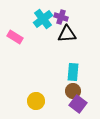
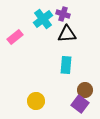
purple cross: moved 2 px right, 3 px up
pink rectangle: rotated 70 degrees counterclockwise
cyan rectangle: moved 7 px left, 7 px up
brown circle: moved 12 px right, 1 px up
purple square: moved 2 px right
